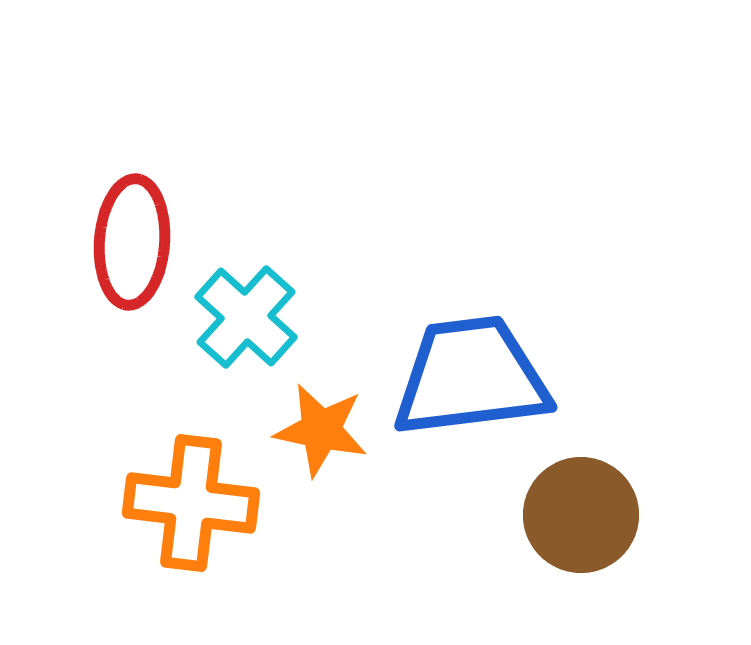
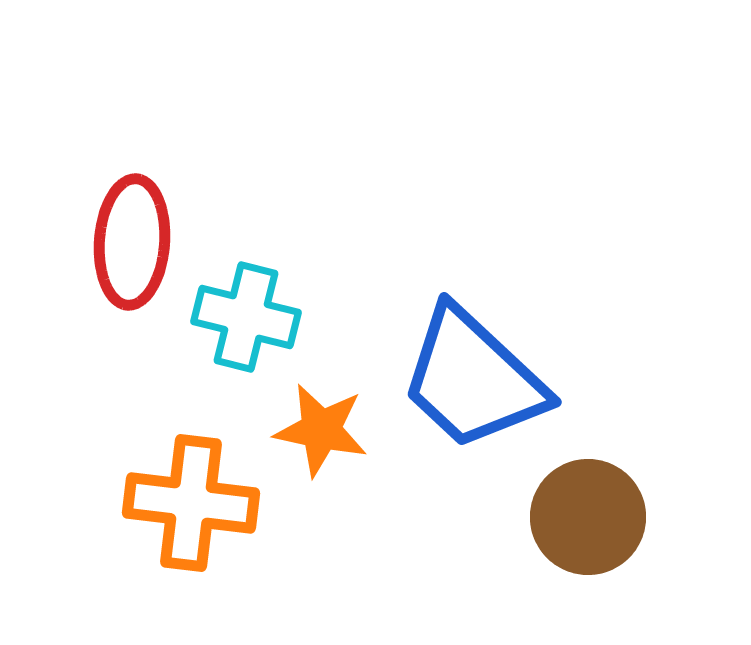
cyan cross: rotated 28 degrees counterclockwise
blue trapezoid: moved 2 px right, 2 px down; rotated 130 degrees counterclockwise
brown circle: moved 7 px right, 2 px down
